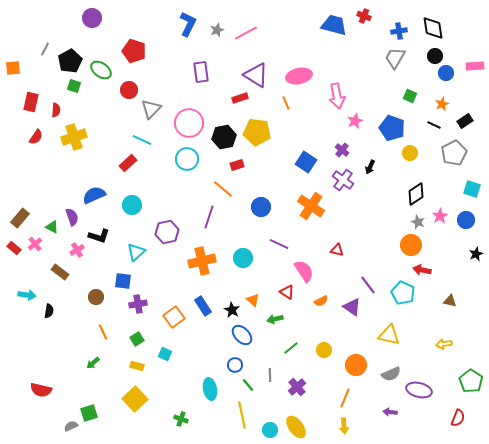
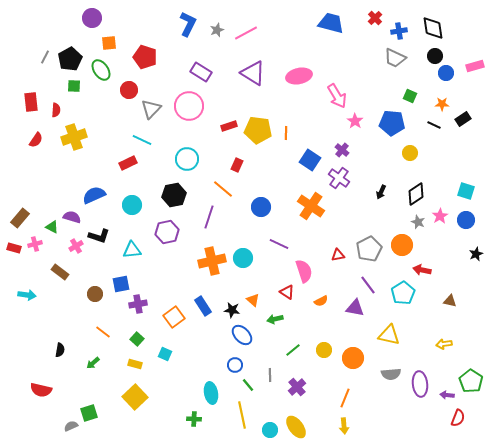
red cross at (364, 16): moved 11 px right, 2 px down; rotated 24 degrees clockwise
blue trapezoid at (334, 25): moved 3 px left, 2 px up
gray line at (45, 49): moved 8 px down
red pentagon at (134, 51): moved 11 px right, 6 px down
gray trapezoid at (395, 58): rotated 95 degrees counterclockwise
black pentagon at (70, 61): moved 2 px up
pink rectangle at (475, 66): rotated 12 degrees counterclockwise
orange square at (13, 68): moved 96 px right, 25 px up
green ellipse at (101, 70): rotated 20 degrees clockwise
purple rectangle at (201, 72): rotated 50 degrees counterclockwise
purple triangle at (256, 75): moved 3 px left, 2 px up
green square at (74, 86): rotated 16 degrees counterclockwise
pink arrow at (337, 96): rotated 20 degrees counterclockwise
red rectangle at (240, 98): moved 11 px left, 28 px down
red rectangle at (31, 102): rotated 18 degrees counterclockwise
orange line at (286, 103): moved 30 px down; rotated 24 degrees clockwise
orange star at (442, 104): rotated 24 degrees clockwise
pink star at (355, 121): rotated 14 degrees counterclockwise
black rectangle at (465, 121): moved 2 px left, 2 px up
pink circle at (189, 123): moved 17 px up
blue pentagon at (392, 128): moved 5 px up; rotated 15 degrees counterclockwise
yellow pentagon at (257, 132): moved 1 px right, 2 px up
red semicircle at (36, 137): moved 3 px down
black hexagon at (224, 137): moved 50 px left, 58 px down
gray pentagon at (454, 153): moved 85 px left, 96 px down
blue square at (306, 162): moved 4 px right, 2 px up
red rectangle at (128, 163): rotated 18 degrees clockwise
red rectangle at (237, 165): rotated 48 degrees counterclockwise
black arrow at (370, 167): moved 11 px right, 25 px down
purple cross at (343, 180): moved 4 px left, 2 px up
cyan square at (472, 189): moved 6 px left, 2 px down
purple semicircle at (72, 217): rotated 54 degrees counterclockwise
pink cross at (35, 244): rotated 24 degrees clockwise
orange circle at (411, 245): moved 9 px left
red rectangle at (14, 248): rotated 24 degrees counterclockwise
pink cross at (77, 250): moved 1 px left, 4 px up
red triangle at (337, 250): moved 1 px right, 5 px down; rotated 24 degrees counterclockwise
cyan triangle at (136, 252): moved 4 px left, 2 px up; rotated 36 degrees clockwise
orange cross at (202, 261): moved 10 px right
pink semicircle at (304, 271): rotated 15 degrees clockwise
blue square at (123, 281): moved 2 px left, 3 px down; rotated 18 degrees counterclockwise
cyan pentagon at (403, 293): rotated 15 degrees clockwise
brown circle at (96, 297): moved 1 px left, 3 px up
purple triangle at (352, 307): moved 3 px right, 1 px down; rotated 24 degrees counterclockwise
black star at (232, 310): rotated 21 degrees counterclockwise
black semicircle at (49, 311): moved 11 px right, 39 px down
orange line at (103, 332): rotated 28 degrees counterclockwise
green square at (137, 339): rotated 16 degrees counterclockwise
green line at (291, 348): moved 2 px right, 2 px down
orange circle at (356, 365): moved 3 px left, 7 px up
yellow rectangle at (137, 366): moved 2 px left, 2 px up
gray semicircle at (391, 374): rotated 18 degrees clockwise
cyan ellipse at (210, 389): moved 1 px right, 4 px down
purple ellipse at (419, 390): moved 1 px right, 6 px up; rotated 70 degrees clockwise
yellow square at (135, 399): moved 2 px up
purple arrow at (390, 412): moved 57 px right, 17 px up
green cross at (181, 419): moved 13 px right; rotated 16 degrees counterclockwise
